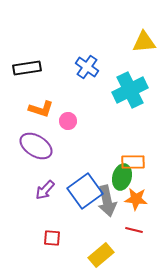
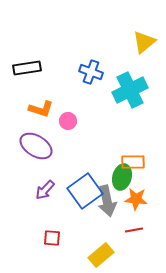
yellow triangle: rotated 35 degrees counterclockwise
blue cross: moved 4 px right, 5 px down; rotated 15 degrees counterclockwise
red line: rotated 24 degrees counterclockwise
